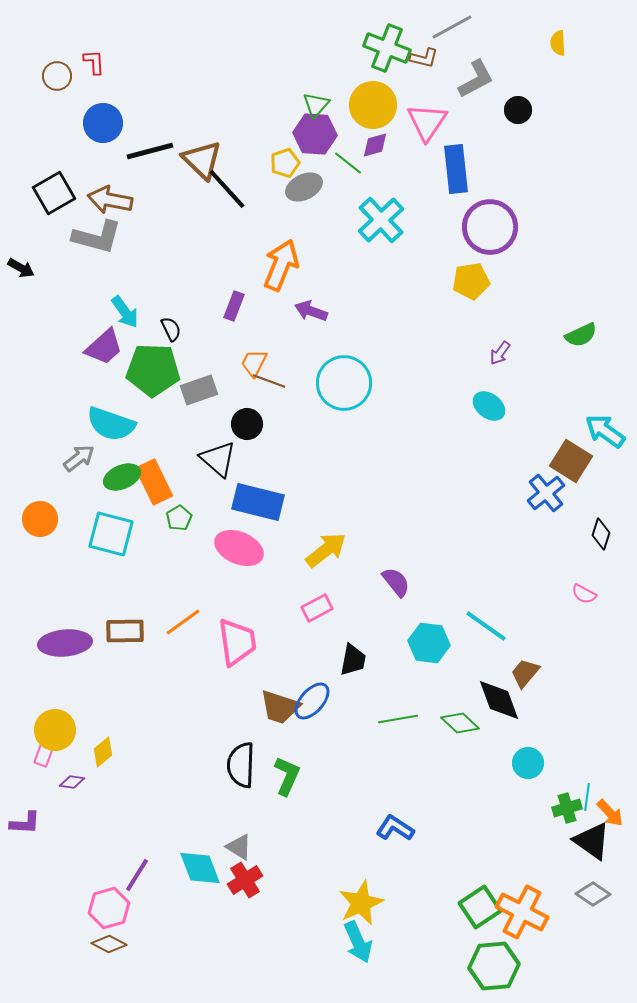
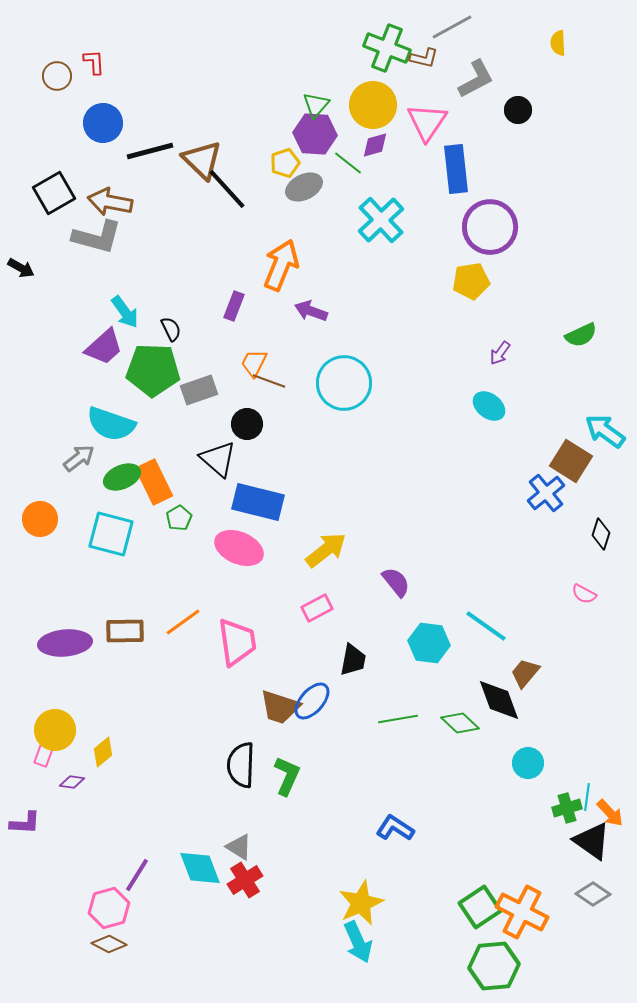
brown arrow at (110, 200): moved 2 px down
